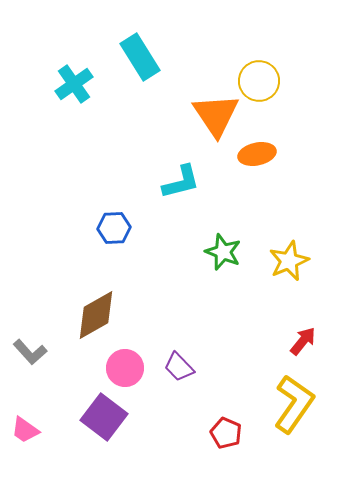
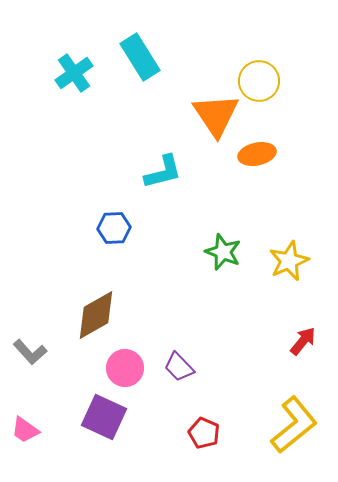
cyan cross: moved 11 px up
cyan L-shape: moved 18 px left, 10 px up
yellow L-shape: moved 21 px down; rotated 16 degrees clockwise
purple square: rotated 12 degrees counterclockwise
red pentagon: moved 22 px left
